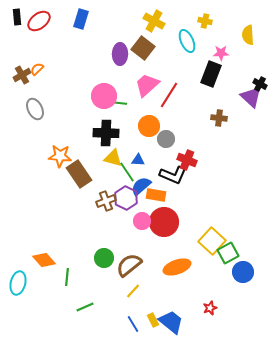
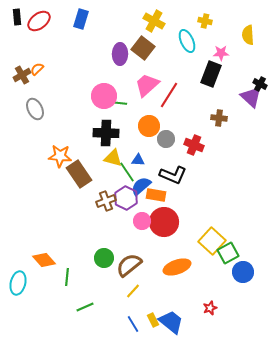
red cross at (187, 160): moved 7 px right, 15 px up
